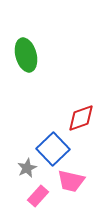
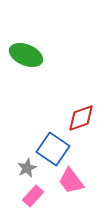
green ellipse: rotated 52 degrees counterclockwise
blue square: rotated 12 degrees counterclockwise
pink trapezoid: rotated 40 degrees clockwise
pink rectangle: moved 5 px left
